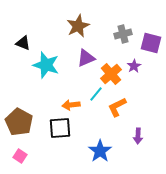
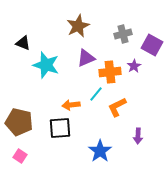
purple square: moved 1 px right, 2 px down; rotated 15 degrees clockwise
orange cross: moved 1 px left, 2 px up; rotated 35 degrees clockwise
brown pentagon: rotated 16 degrees counterclockwise
